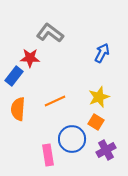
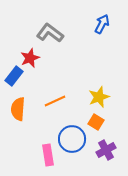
blue arrow: moved 29 px up
red star: rotated 24 degrees counterclockwise
